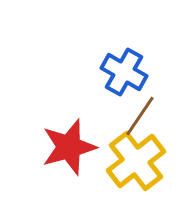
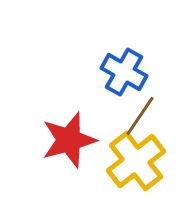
red star: moved 7 px up
